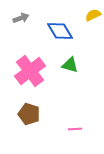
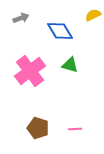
brown pentagon: moved 9 px right, 14 px down
